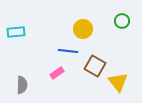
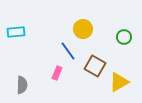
green circle: moved 2 px right, 16 px down
blue line: rotated 48 degrees clockwise
pink rectangle: rotated 32 degrees counterclockwise
yellow triangle: moved 1 px right; rotated 40 degrees clockwise
